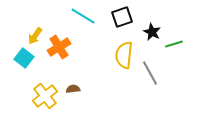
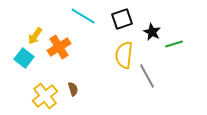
black square: moved 2 px down
gray line: moved 3 px left, 3 px down
brown semicircle: rotated 80 degrees clockwise
